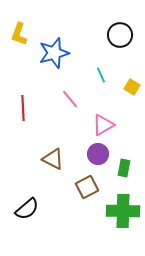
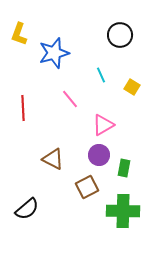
purple circle: moved 1 px right, 1 px down
